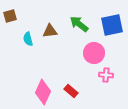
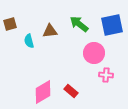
brown square: moved 8 px down
cyan semicircle: moved 1 px right, 2 px down
pink diamond: rotated 35 degrees clockwise
